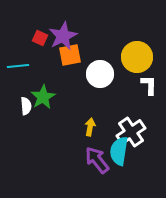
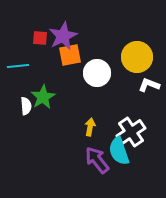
red square: rotated 21 degrees counterclockwise
white circle: moved 3 px left, 1 px up
white L-shape: rotated 70 degrees counterclockwise
cyan semicircle: rotated 28 degrees counterclockwise
